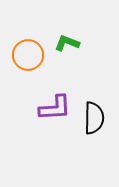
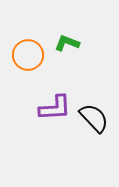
black semicircle: rotated 44 degrees counterclockwise
